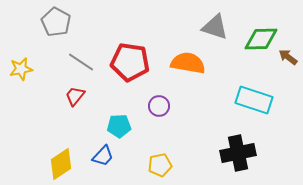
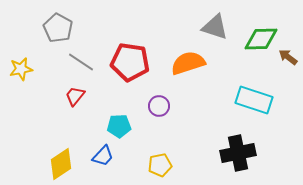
gray pentagon: moved 2 px right, 6 px down
orange semicircle: rotated 28 degrees counterclockwise
